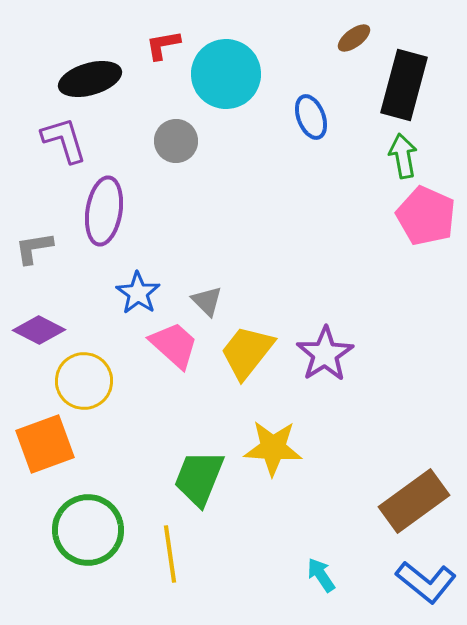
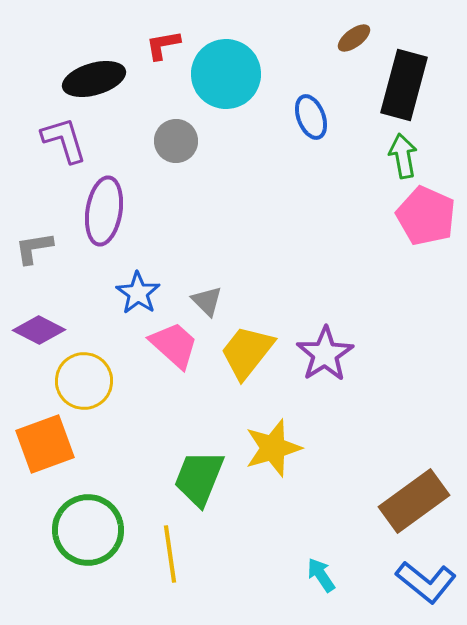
black ellipse: moved 4 px right
yellow star: rotated 20 degrees counterclockwise
